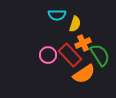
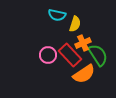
cyan semicircle: rotated 12 degrees clockwise
green semicircle: moved 2 px left
